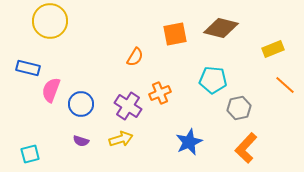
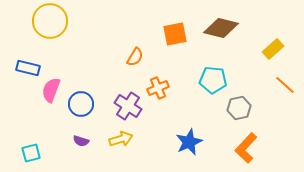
yellow rectangle: rotated 20 degrees counterclockwise
orange cross: moved 2 px left, 5 px up
cyan square: moved 1 px right, 1 px up
